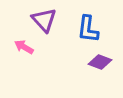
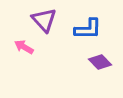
blue L-shape: rotated 96 degrees counterclockwise
purple diamond: rotated 25 degrees clockwise
